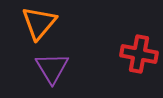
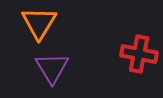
orange triangle: rotated 9 degrees counterclockwise
